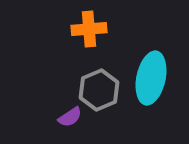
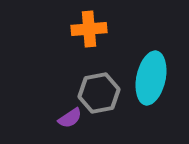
gray hexagon: moved 3 px down; rotated 12 degrees clockwise
purple semicircle: moved 1 px down
